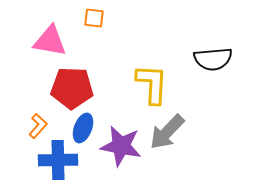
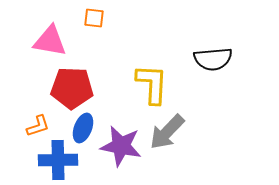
orange L-shape: rotated 30 degrees clockwise
